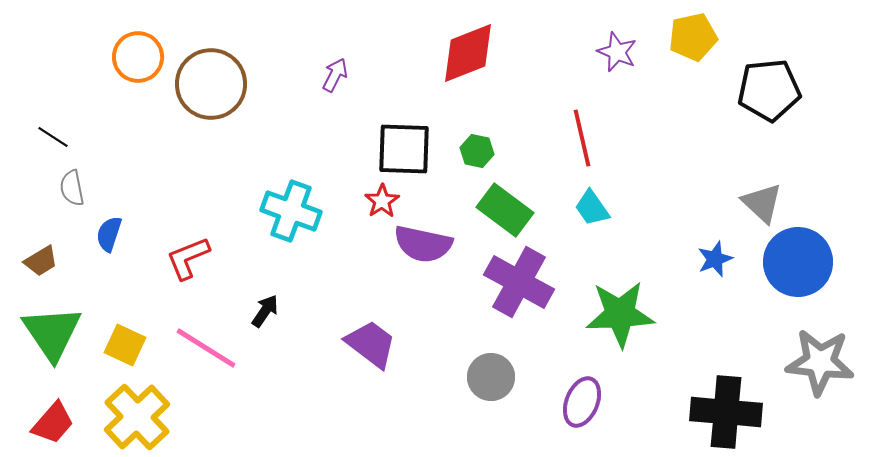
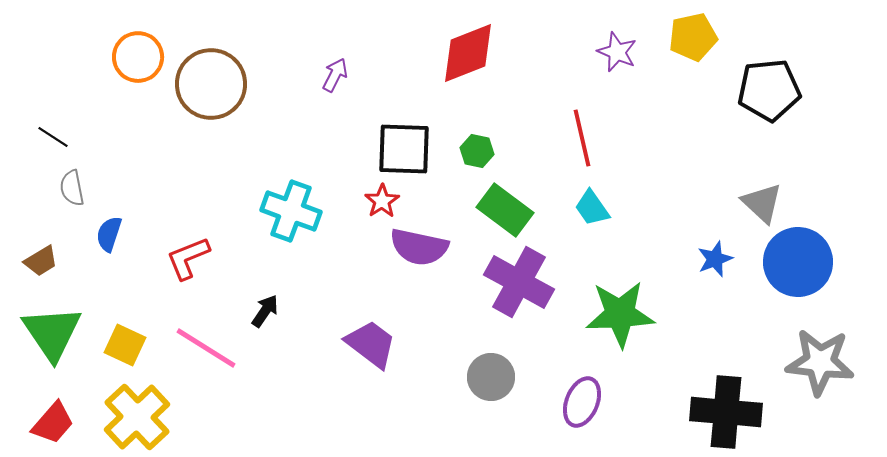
purple semicircle: moved 4 px left, 3 px down
